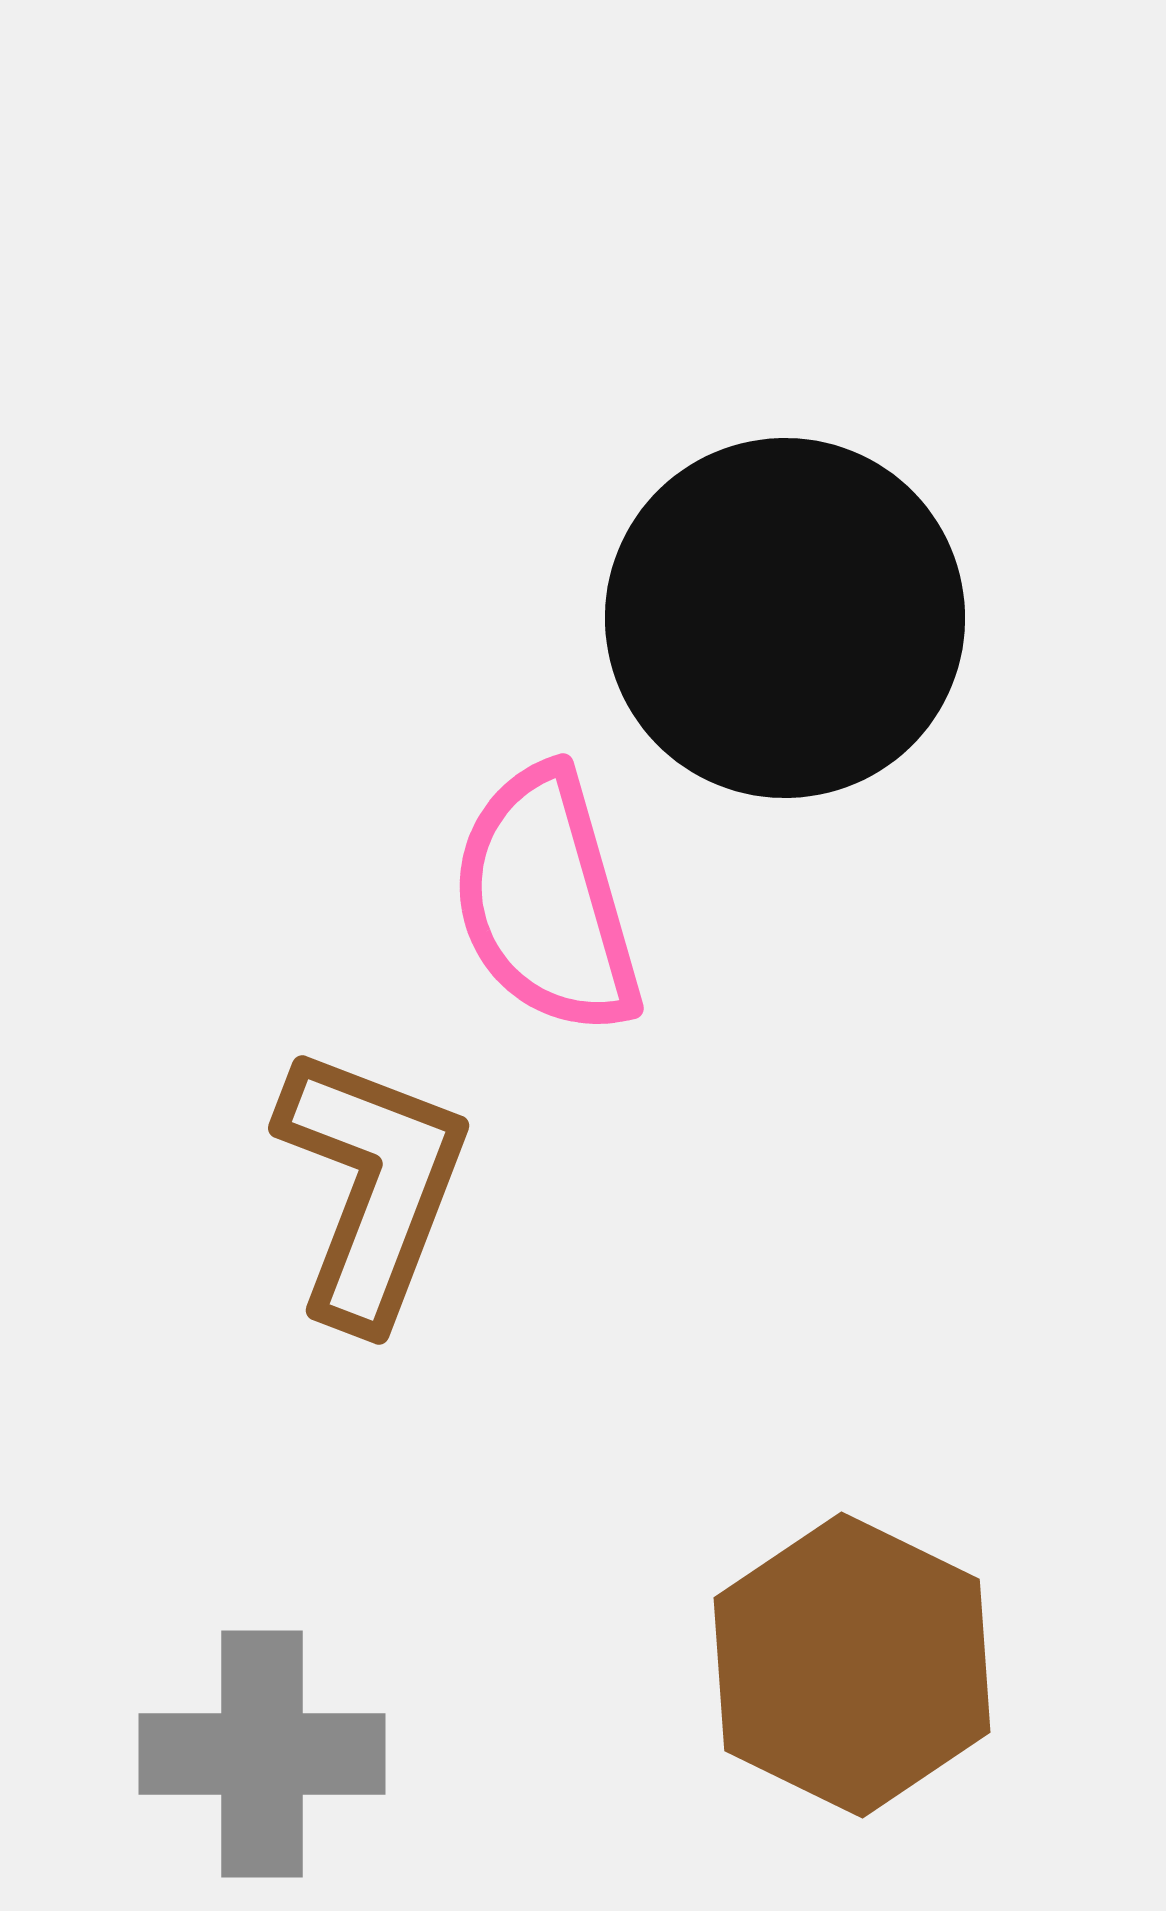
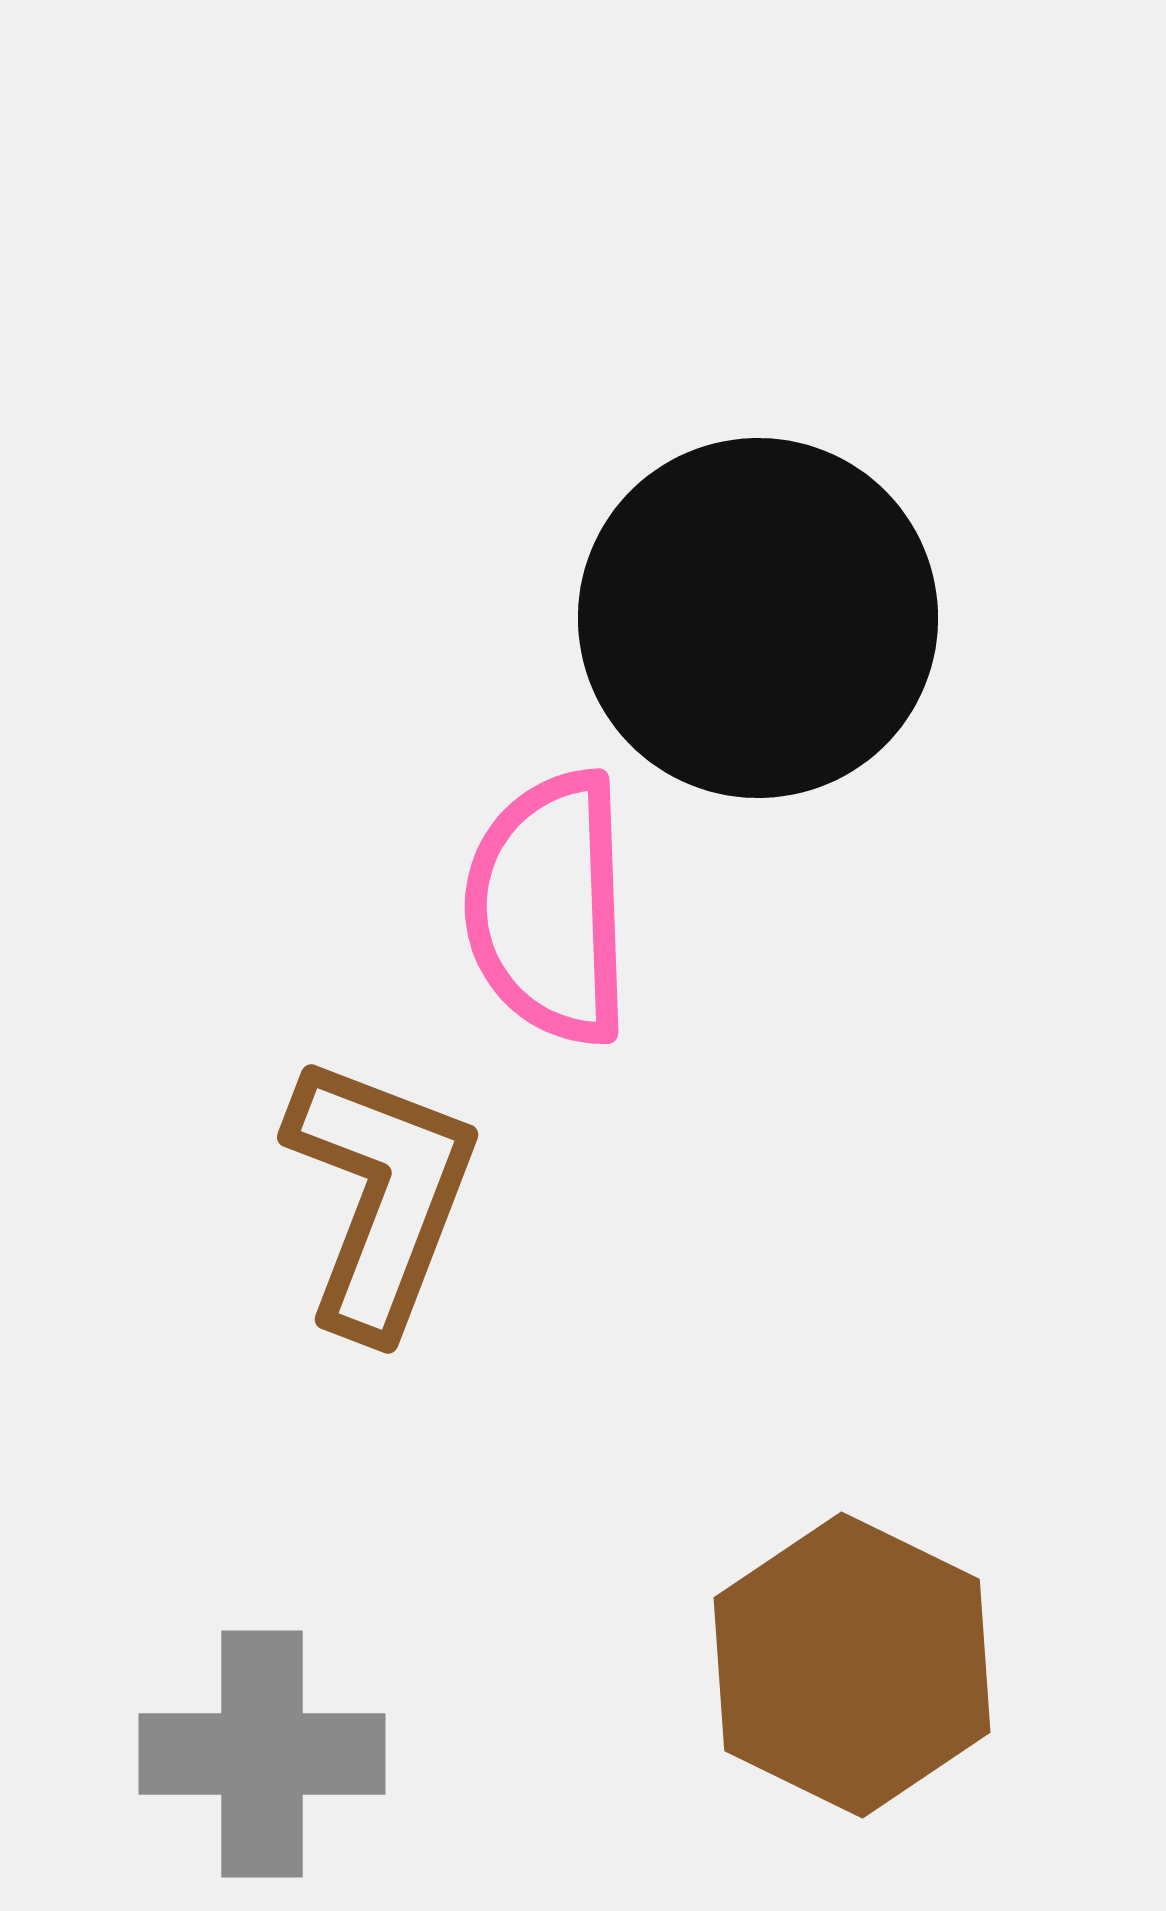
black circle: moved 27 px left
pink semicircle: moved 3 px right, 7 px down; rotated 14 degrees clockwise
brown L-shape: moved 9 px right, 9 px down
